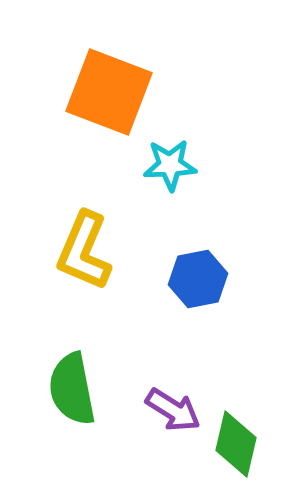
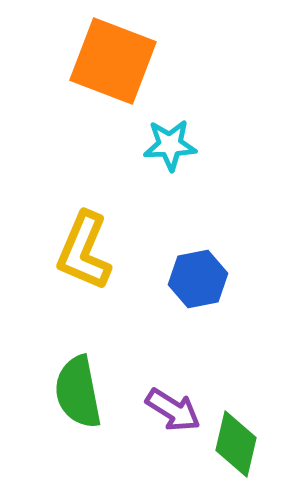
orange square: moved 4 px right, 31 px up
cyan star: moved 20 px up
green semicircle: moved 6 px right, 3 px down
